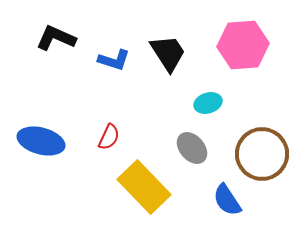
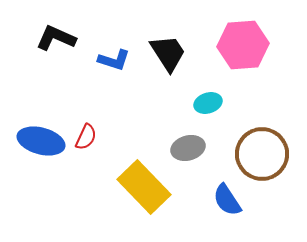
red semicircle: moved 23 px left
gray ellipse: moved 4 px left; rotated 64 degrees counterclockwise
